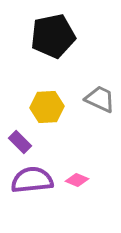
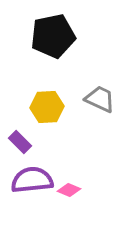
pink diamond: moved 8 px left, 10 px down
